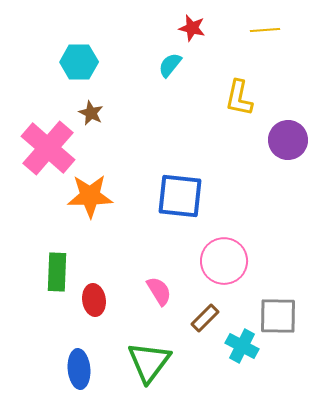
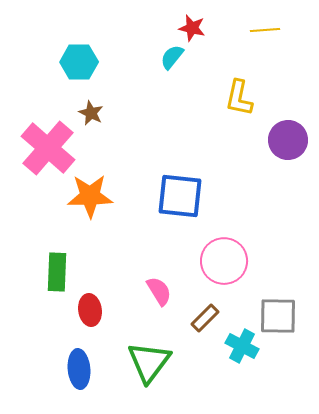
cyan semicircle: moved 2 px right, 8 px up
red ellipse: moved 4 px left, 10 px down
